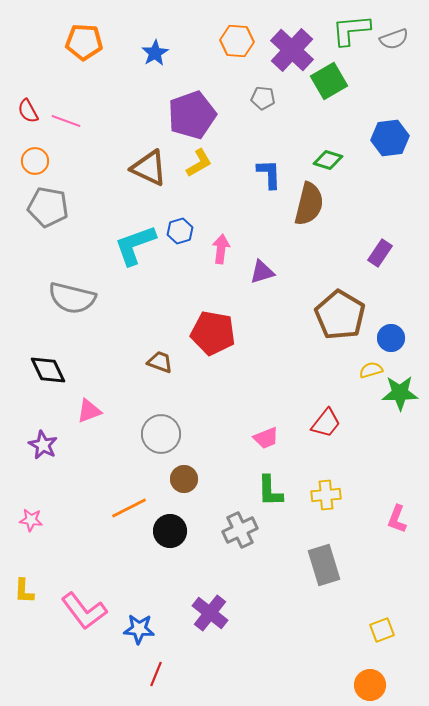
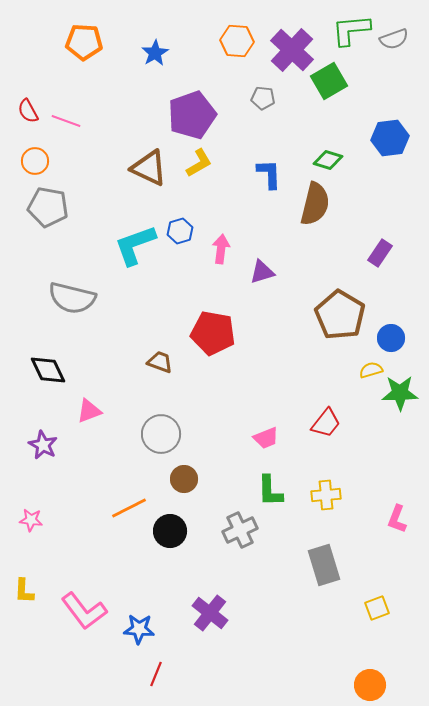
brown semicircle at (309, 204): moved 6 px right
yellow square at (382, 630): moved 5 px left, 22 px up
